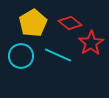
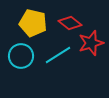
yellow pentagon: rotated 28 degrees counterclockwise
red star: rotated 15 degrees clockwise
cyan line: rotated 56 degrees counterclockwise
